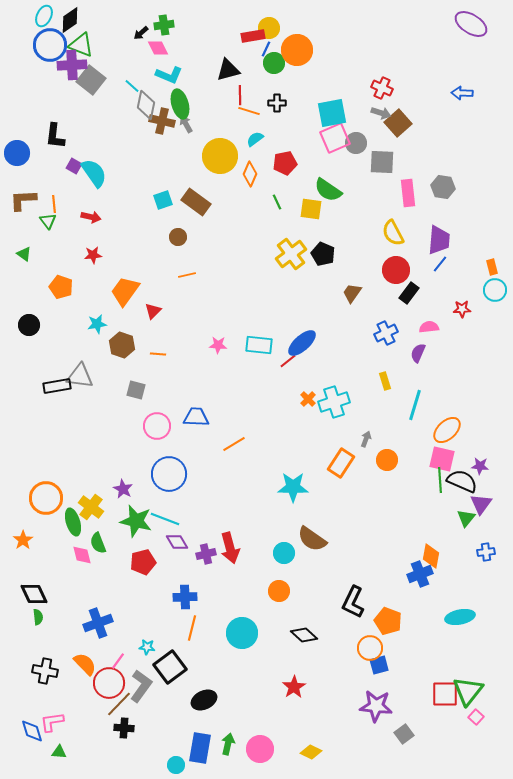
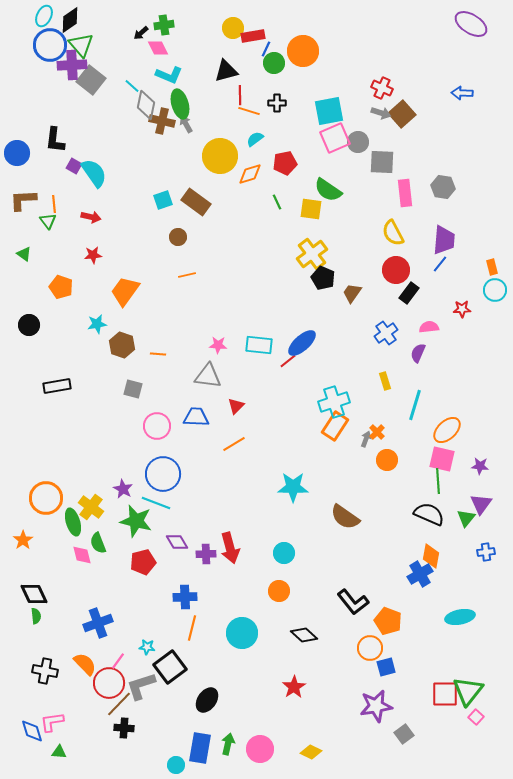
yellow circle at (269, 28): moved 36 px left
green triangle at (81, 45): rotated 28 degrees clockwise
orange circle at (297, 50): moved 6 px right, 1 px down
black triangle at (228, 70): moved 2 px left, 1 px down
cyan square at (332, 113): moved 3 px left, 2 px up
brown square at (398, 123): moved 4 px right, 9 px up
black L-shape at (55, 136): moved 4 px down
gray circle at (356, 143): moved 2 px right, 1 px up
orange diamond at (250, 174): rotated 50 degrees clockwise
pink rectangle at (408, 193): moved 3 px left
purple trapezoid at (439, 240): moved 5 px right
yellow cross at (291, 254): moved 21 px right
black pentagon at (323, 254): moved 24 px down
red triangle at (153, 311): moved 83 px right, 95 px down
blue cross at (386, 333): rotated 10 degrees counterclockwise
gray triangle at (80, 376): moved 128 px right
gray square at (136, 390): moved 3 px left, 1 px up
orange cross at (308, 399): moved 69 px right, 33 px down
orange rectangle at (341, 463): moved 6 px left, 37 px up
blue circle at (169, 474): moved 6 px left
green line at (440, 480): moved 2 px left, 1 px down
black semicircle at (462, 481): moved 33 px left, 33 px down
cyan line at (165, 519): moved 9 px left, 16 px up
brown semicircle at (312, 539): moved 33 px right, 22 px up
purple cross at (206, 554): rotated 12 degrees clockwise
blue cross at (420, 574): rotated 10 degrees counterclockwise
black L-shape at (353, 602): rotated 64 degrees counterclockwise
green semicircle at (38, 617): moved 2 px left, 1 px up
blue square at (379, 665): moved 7 px right, 2 px down
gray L-shape at (141, 686): rotated 144 degrees counterclockwise
black ellipse at (204, 700): moved 3 px right; rotated 30 degrees counterclockwise
purple star at (376, 706): rotated 16 degrees counterclockwise
